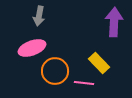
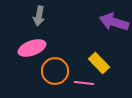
purple arrow: rotated 76 degrees counterclockwise
